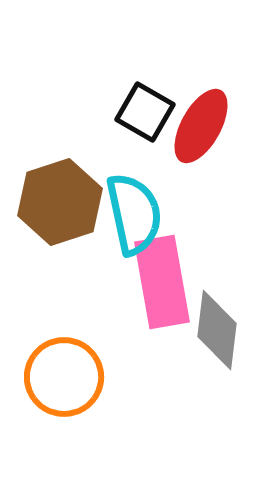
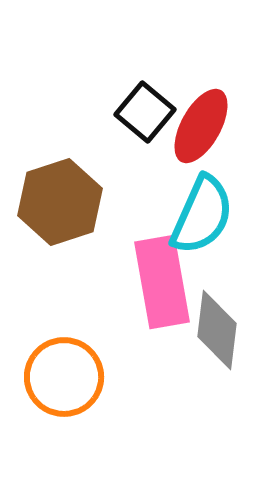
black square: rotated 10 degrees clockwise
cyan semicircle: moved 68 px right, 1 px down; rotated 36 degrees clockwise
